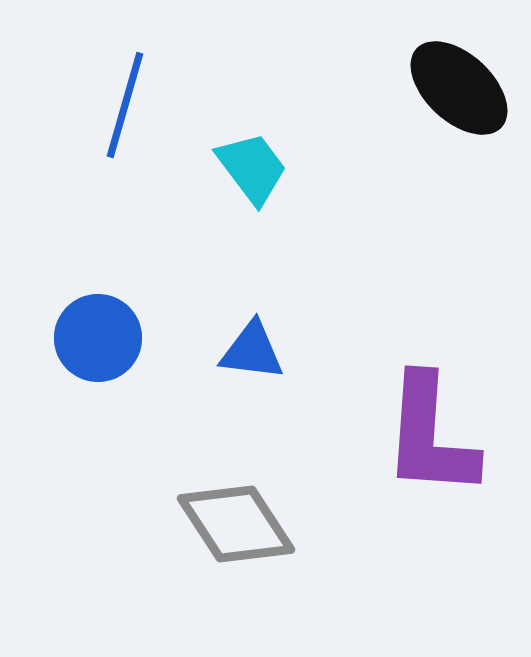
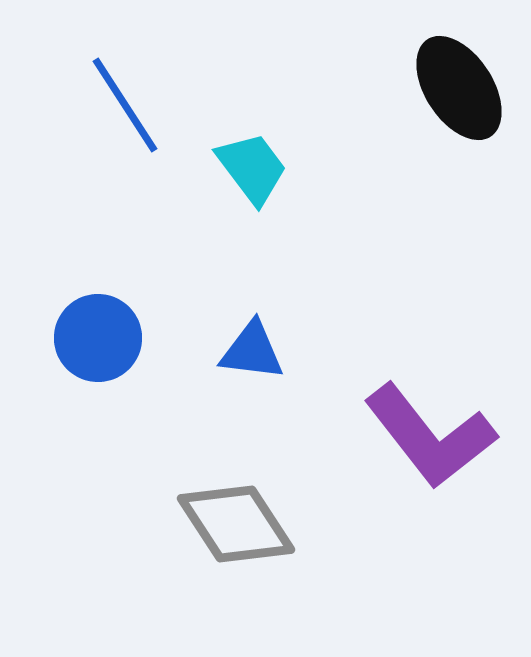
black ellipse: rotated 14 degrees clockwise
blue line: rotated 49 degrees counterclockwise
purple L-shape: rotated 42 degrees counterclockwise
